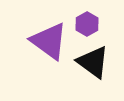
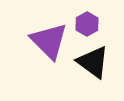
purple triangle: rotated 9 degrees clockwise
